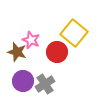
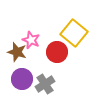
purple circle: moved 1 px left, 2 px up
